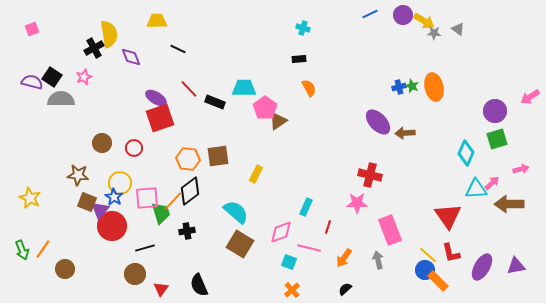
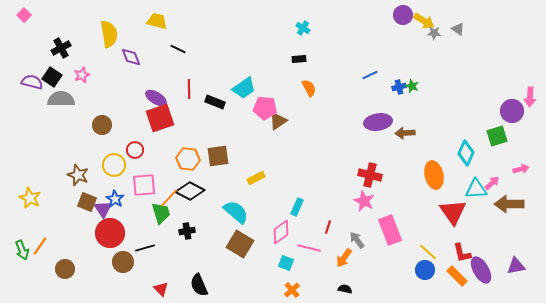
blue line at (370, 14): moved 61 px down
yellow trapezoid at (157, 21): rotated 15 degrees clockwise
cyan cross at (303, 28): rotated 16 degrees clockwise
pink square at (32, 29): moved 8 px left, 14 px up; rotated 24 degrees counterclockwise
black cross at (94, 48): moved 33 px left
pink star at (84, 77): moved 2 px left, 2 px up
orange ellipse at (434, 87): moved 88 px down
cyan trapezoid at (244, 88): rotated 145 degrees clockwise
red line at (189, 89): rotated 42 degrees clockwise
pink arrow at (530, 97): rotated 54 degrees counterclockwise
pink pentagon at (265, 108): rotated 30 degrees counterclockwise
purple circle at (495, 111): moved 17 px right
purple ellipse at (378, 122): rotated 56 degrees counterclockwise
green square at (497, 139): moved 3 px up
brown circle at (102, 143): moved 18 px up
red circle at (134, 148): moved 1 px right, 2 px down
yellow rectangle at (256, 174): moved 4 px down; rotated 36 degrees clockwise
brown star at (78, 175): rotated 15 degrees clockwise
yellow circle at (120, 183): moved 6 px left, 18 px up
black diamond at (190, 191): rotated 64 degrees clockwise
blue star at (114, 197): moved 1 px right, 2 px down
pink square at (147, 198): moved 3 px left, 13 px up
orange line at (173, 201): moved 4 px left, 3 px up
pink star at (357, 203): moved 7 px right, 2 px up; rotated 25 degrees clockwise
cyan rectangle at (306, 207): moved 9 px left
purple triangle at (100, 210): moved 3 px right, 1 px up; rotated 12 degrees counterclockwise
red triangle at (448, 216): moved 5 px right, 4 px up
red circle at (112, 226): moved 2 px left, 7 px down
pink diamond at (281, 232): rotated 15 degrees counterclockwise
orange line at (43, 249): moved 3 px left, 3 px up
red L-shape at (451, 253): moved 11 px right
yellow line at (428, 255): moved 3 px up
gray arrow at (378, 260): moved 21 px left, 20 px up; rotated 24 degrees counterclockwise
cyan square at (289, 262): moved 3 px left, 1 px down
purple ellipse at (482, 267): moved 1 px left, 3 px down; rotated 60 degrees counterclockwise
brown circle at (135, 274): moved 12 px left, 12 px up
orange rectangle at (438, 281): moved 19 px right, 5 px up
red triangle at (161, 289): rotated 21 degrees counterclockwise
black semicircle at (345, 289): rotated 56 degrees clockwise
